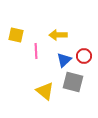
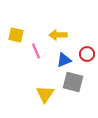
pink line: rotated 21 degrees counterclockwise
red circle: moved 3 px right, 2 px up
blue triangle: rotated 21 degrees clockwise
yellow triangle: moved 3 px down; rotated 24 degrees clockwise
